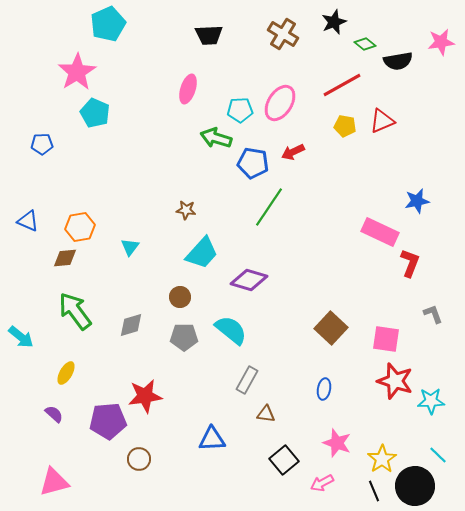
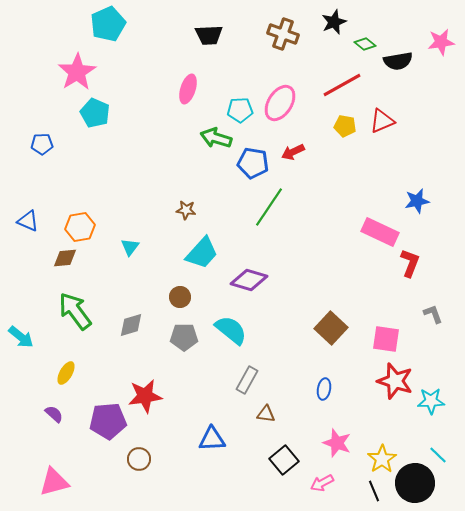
brown cross at (283, 34): rotated 12 degrees counterclockwise
black circle at (415, 486): moved 3 px up
